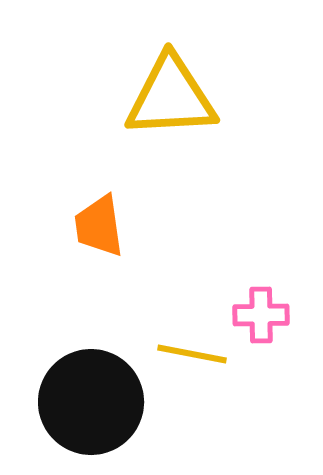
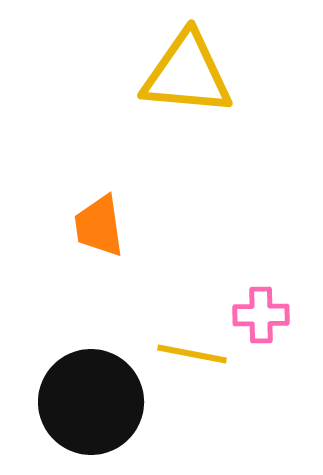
yellow triangle: moved 16 px right, 23 px up; rotated 8 degrees clockwise
